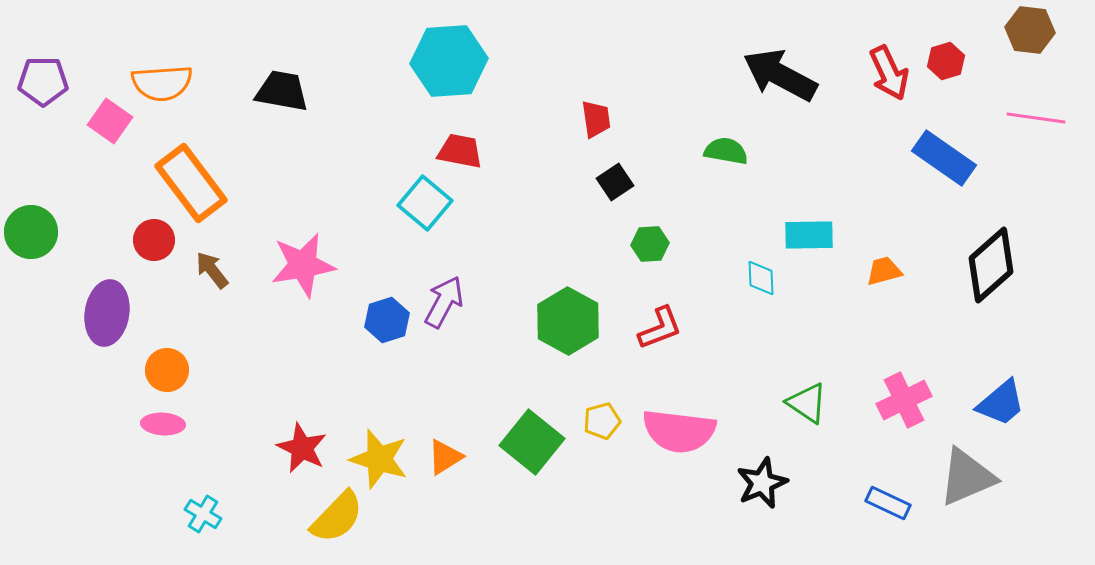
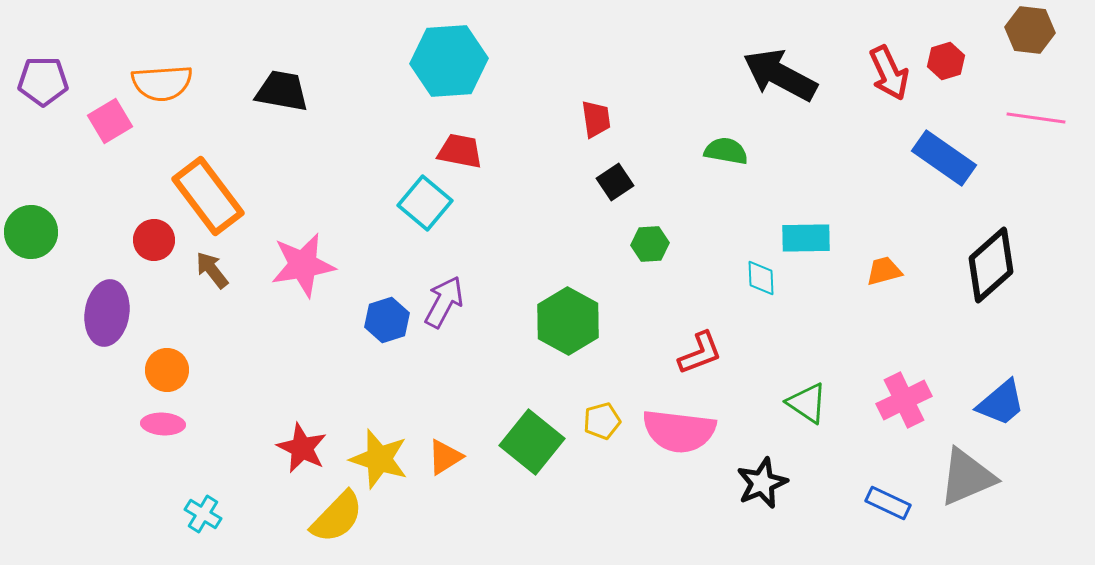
pink square at (110, 121): rotated 24 degrees clockwise
orange rectangle at (191, 183): moved 17 px right, 13 px down
cyan rectangle at (809, 235): moved 3 px left, 3 px down
red L-shape at (660, 328): moved 40 px right, 25 px down
